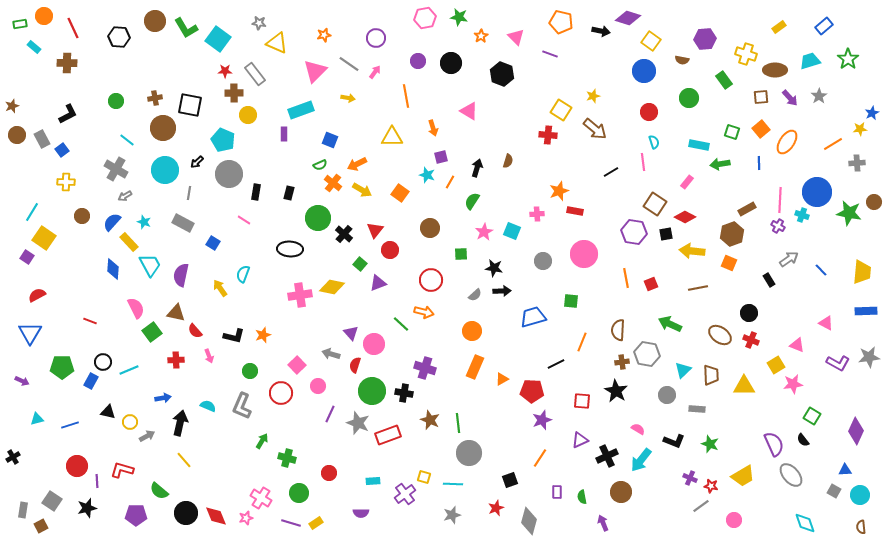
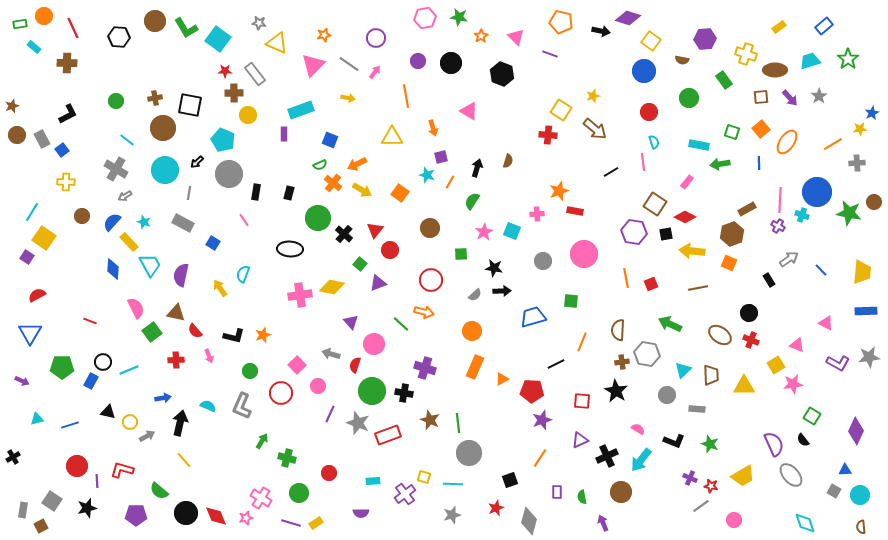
pink triangle at (315, 71): moved 2 px left, 6 px up
pink line at (244, 220): rotated 24 degrees clockwise
purple triangle at (351, 333): moved 11 px up
